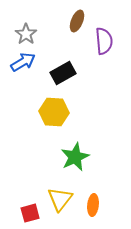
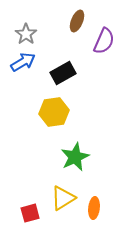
purple semicircle: rotated 28 degrees clockwise
yellow hexagon: rotated 12 degrees counterclockwise
yellow triangle: moved 3 px right, 1 px up; rotated 20 degrees clockwise
orange ellipse: moved 1 px right, 3 px down
